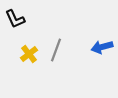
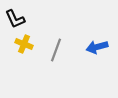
blue arrow: moved 5 px left
yellow cross: moved 5 px left, 10 px up; rotated 30 degrees counterclockwise
